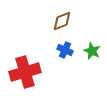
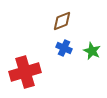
blue cross: moved 1 px left, 2 px up
